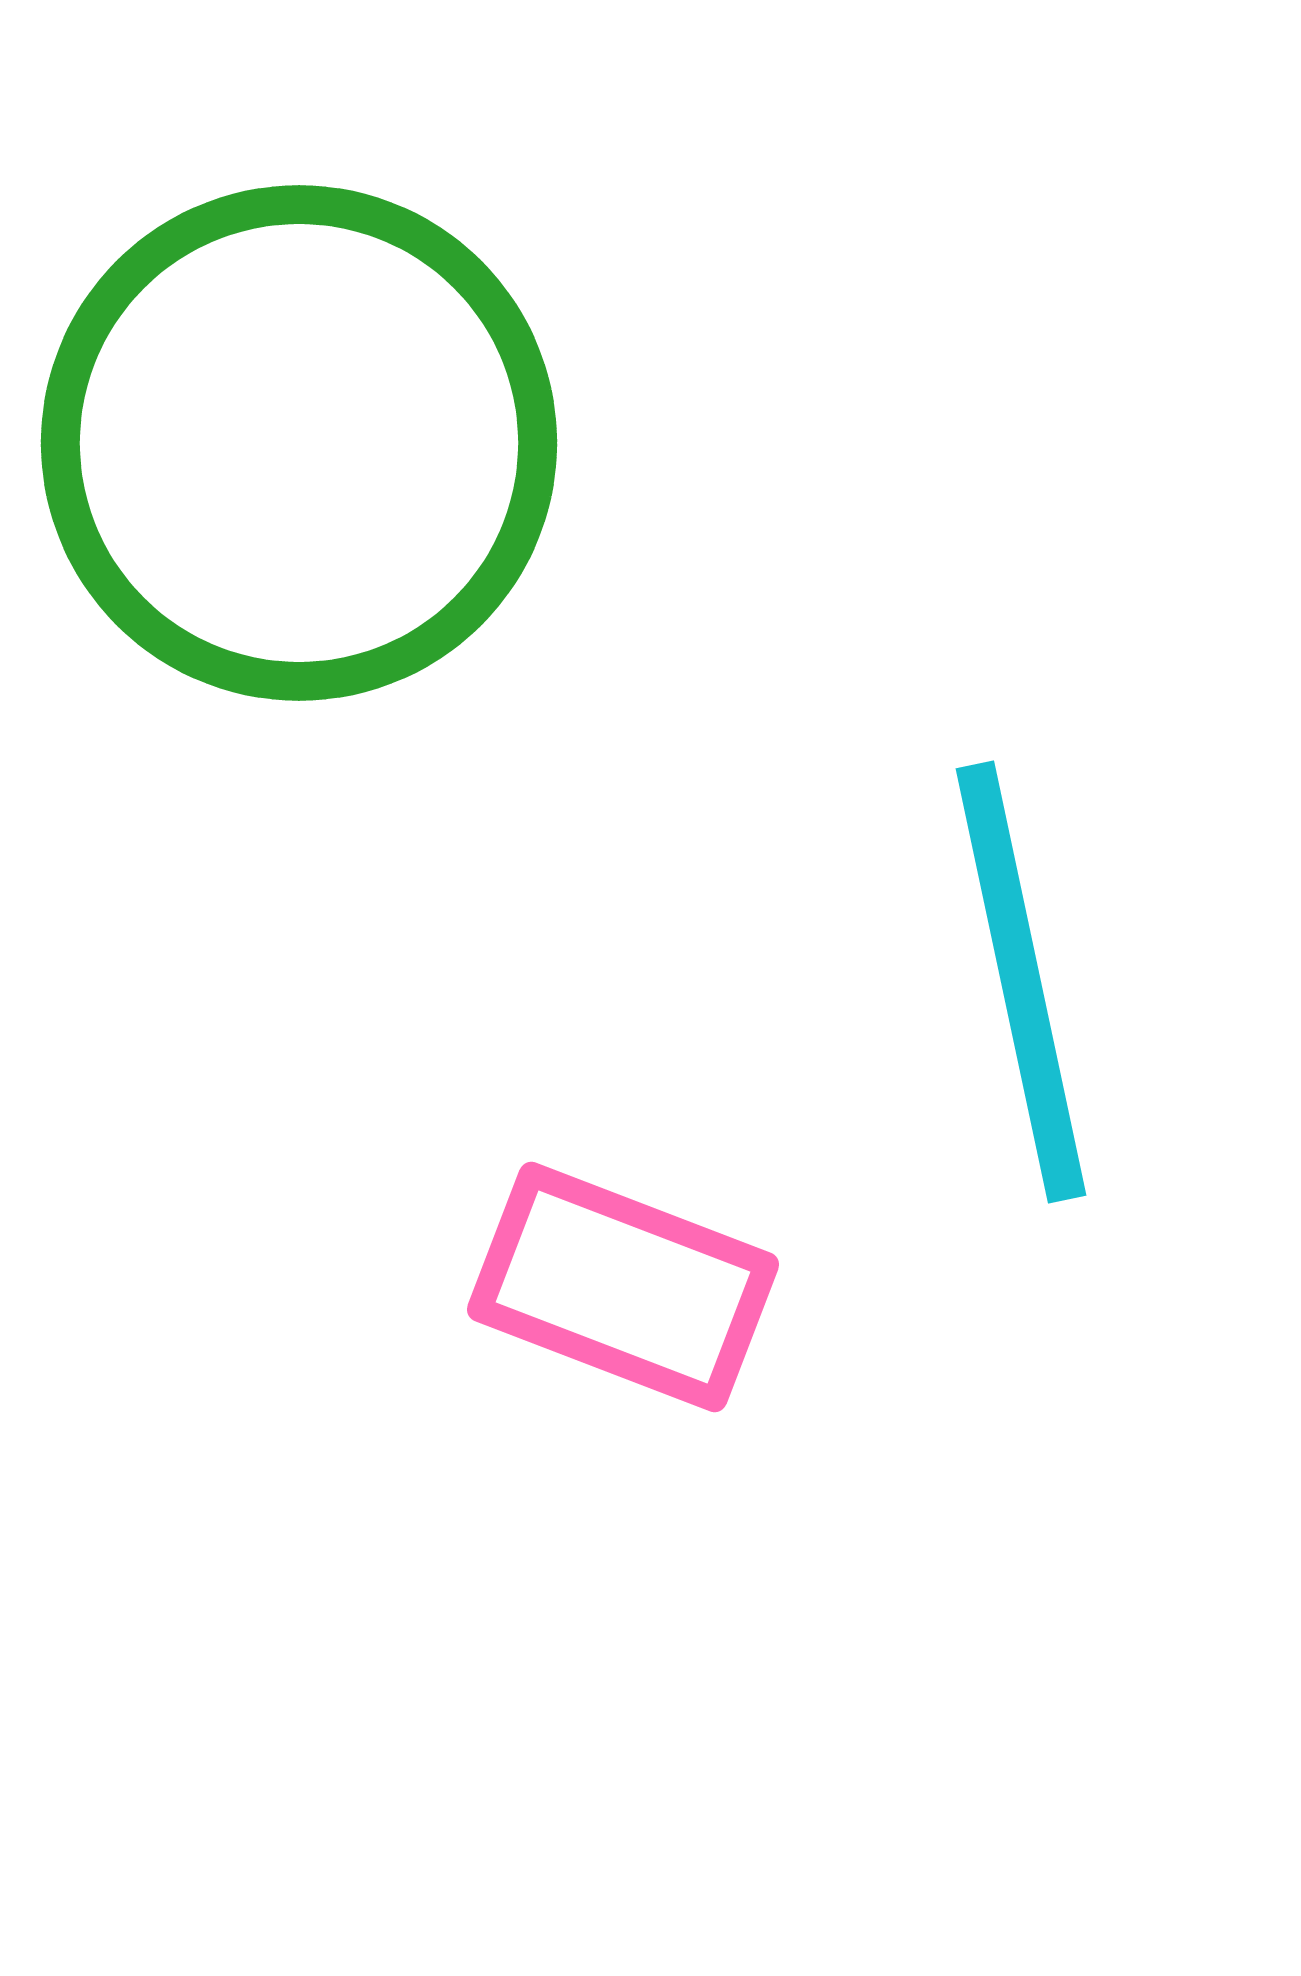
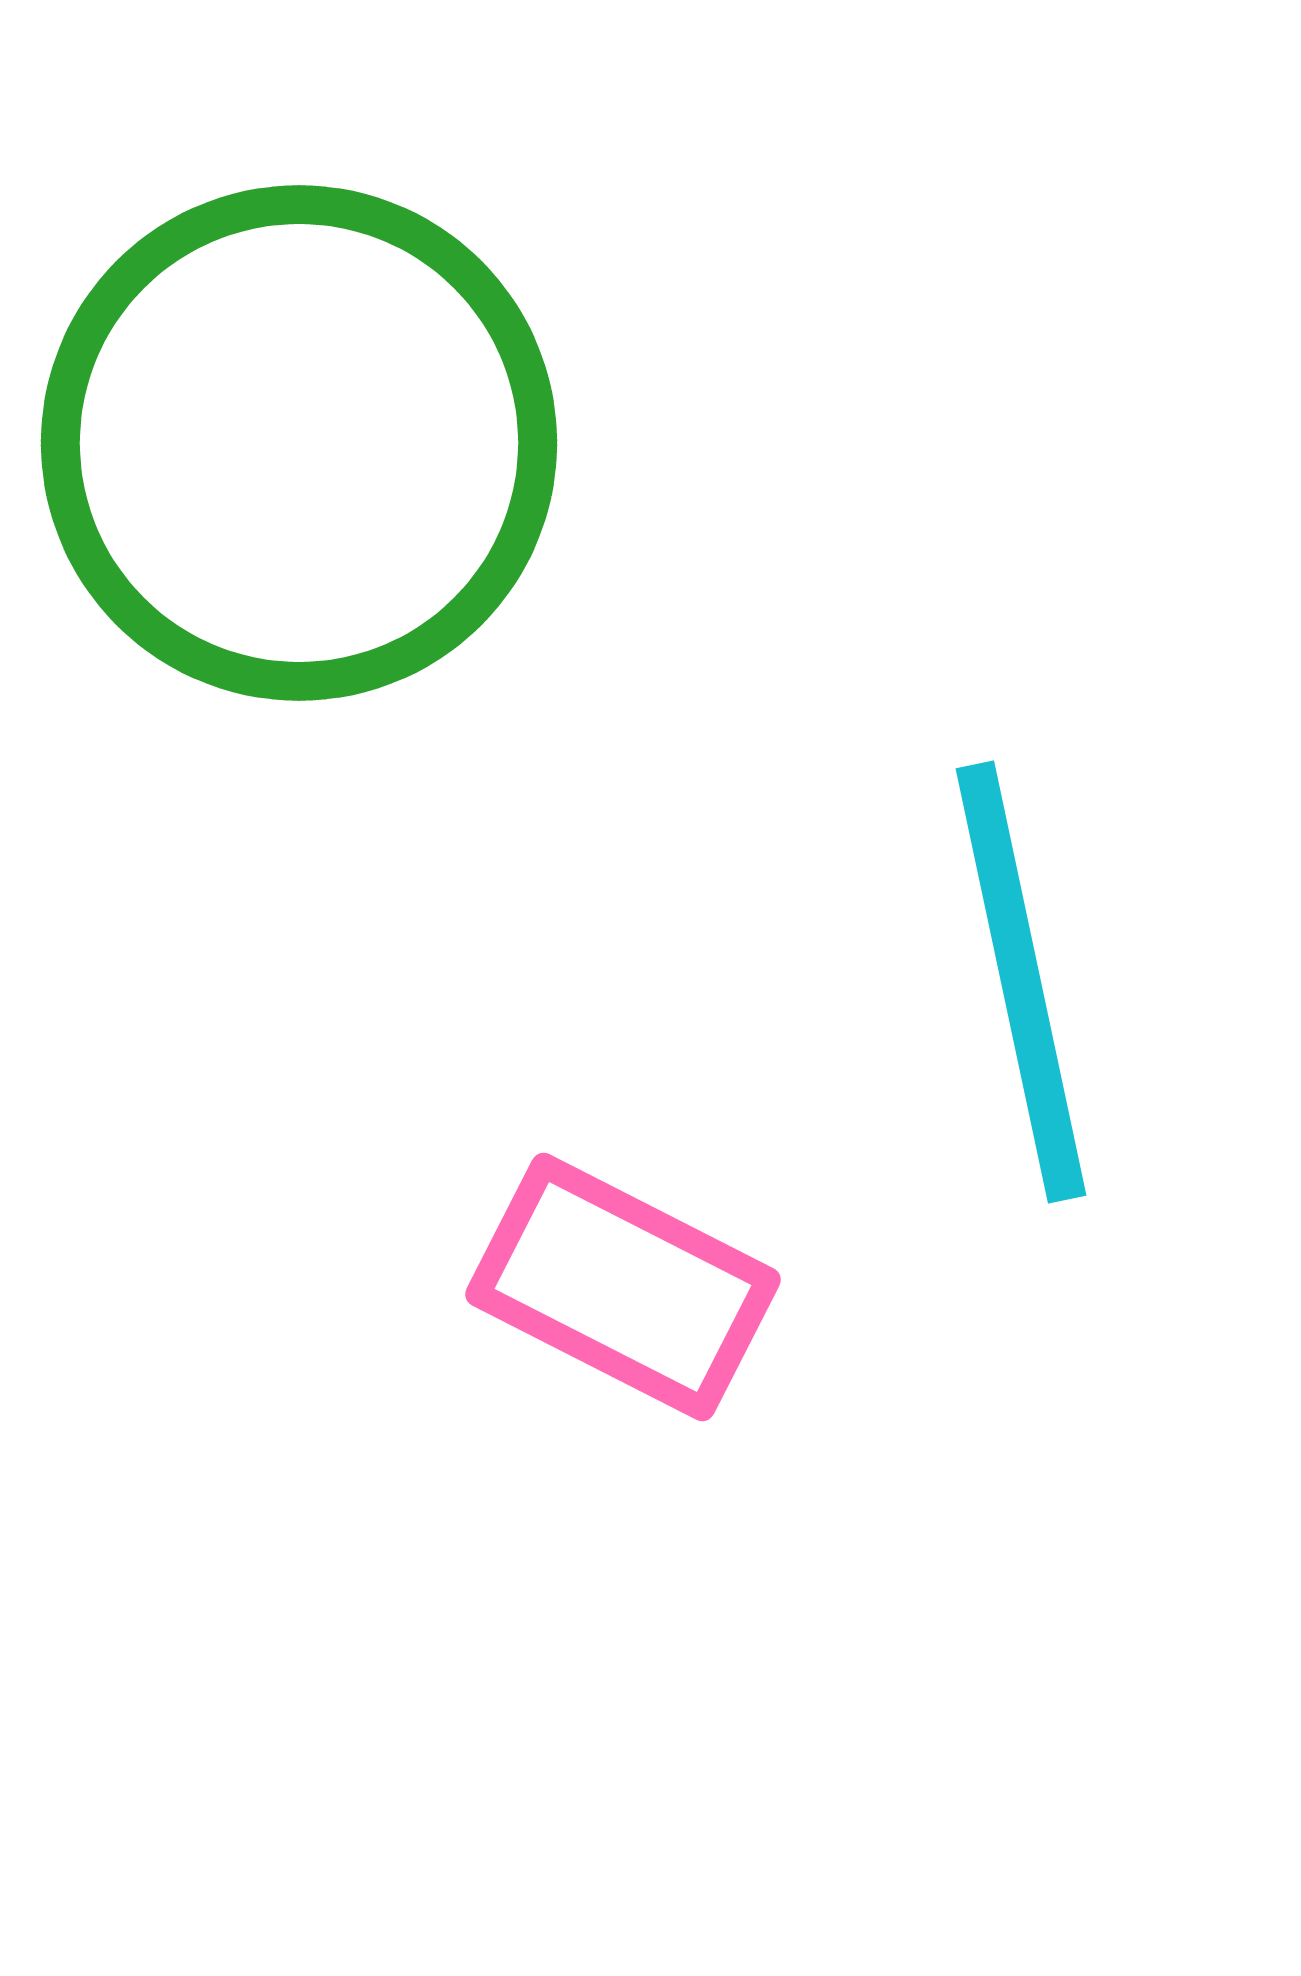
pink rectangle: rotated 6 degrees clockwise
